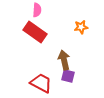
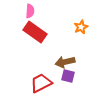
pink semicircle: moved 7 px left, 1 px down
orange star: rotated 16 degrees counterclockwise
brown arrow: moved 1 px right, 2 px down; rotated 90 degrees counterclockwise
red trapezoid: rotated 55 degrees counterclockwise
